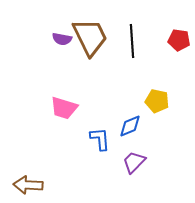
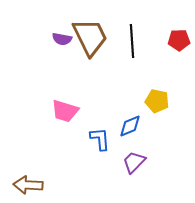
red pentagon: rotated 10 degrees counterclockwise
pink trapezoid: moved 1 px right, 3 px down
